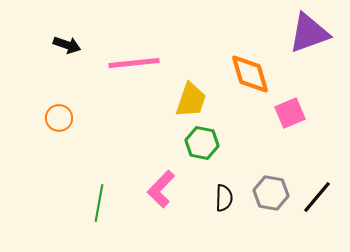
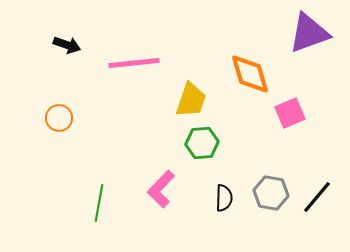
green hexagon: rotated 16 degrees counterclockwise
